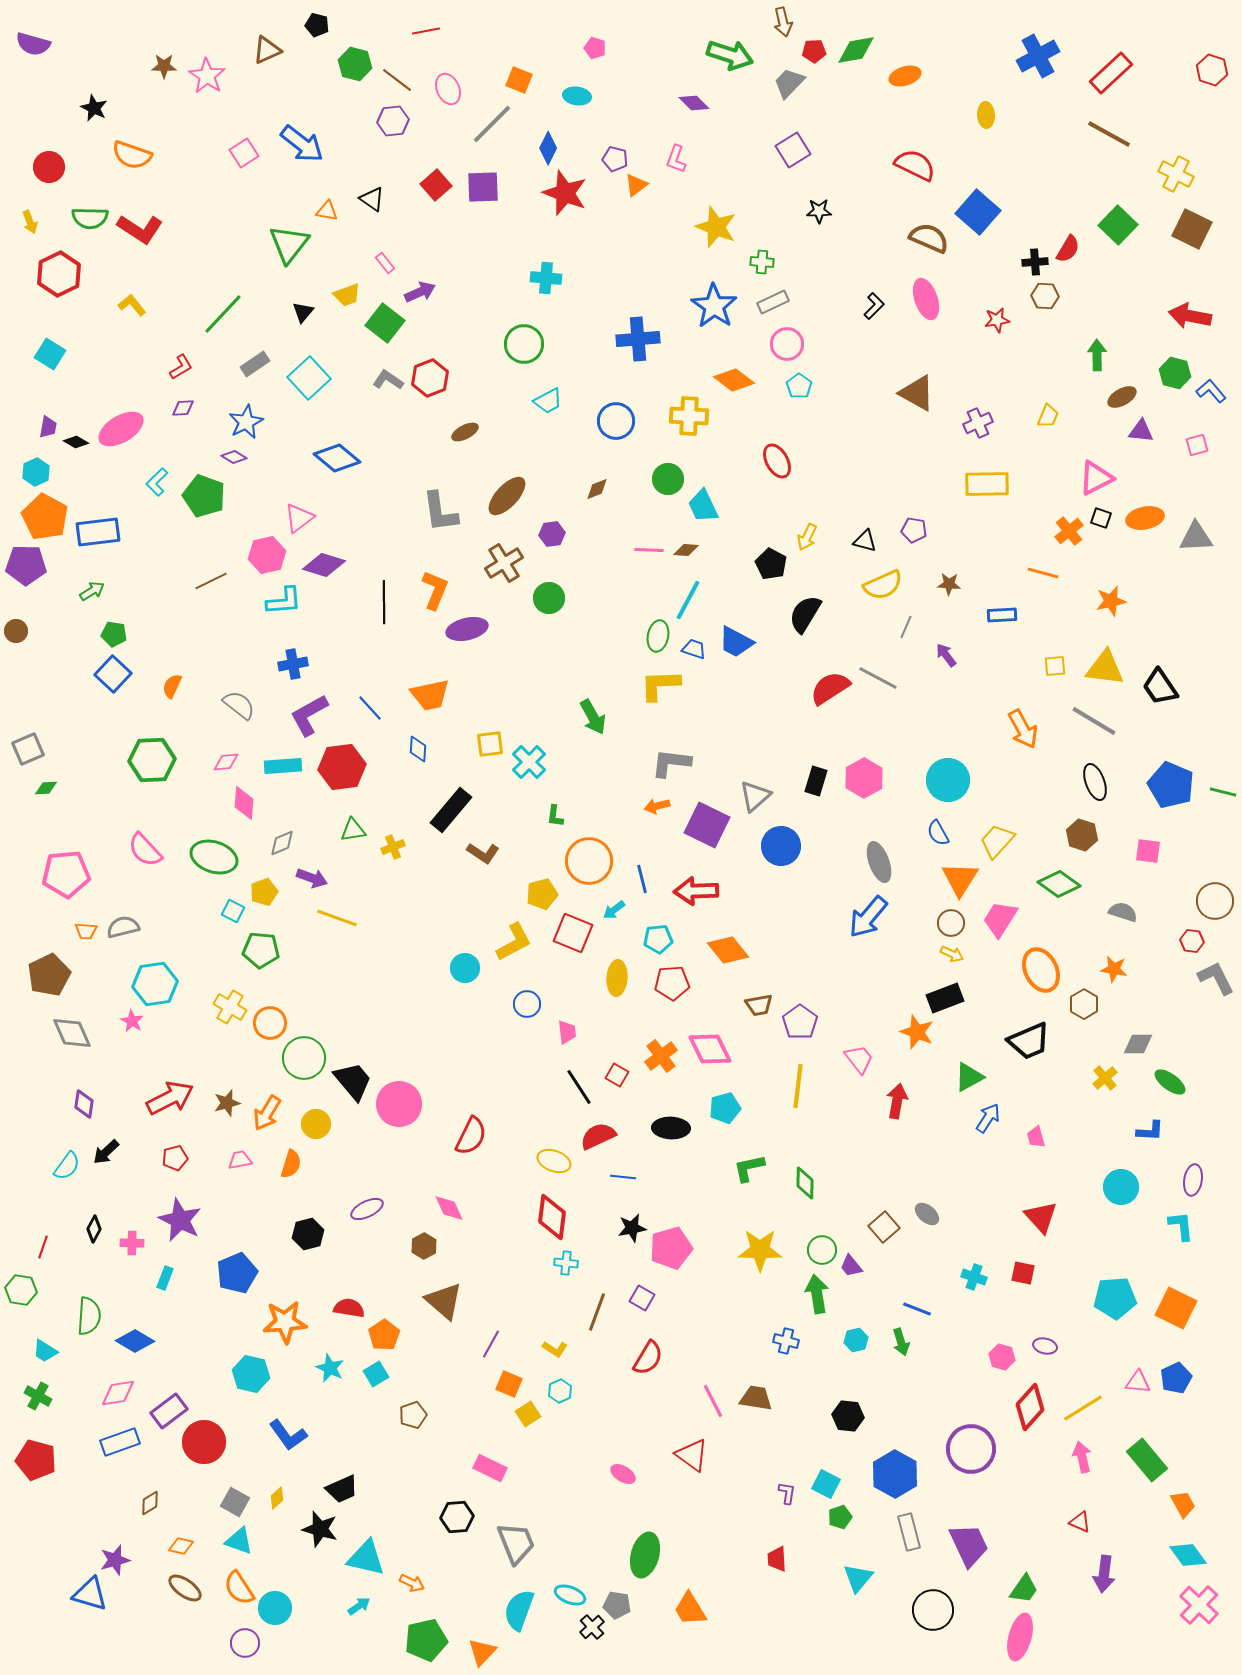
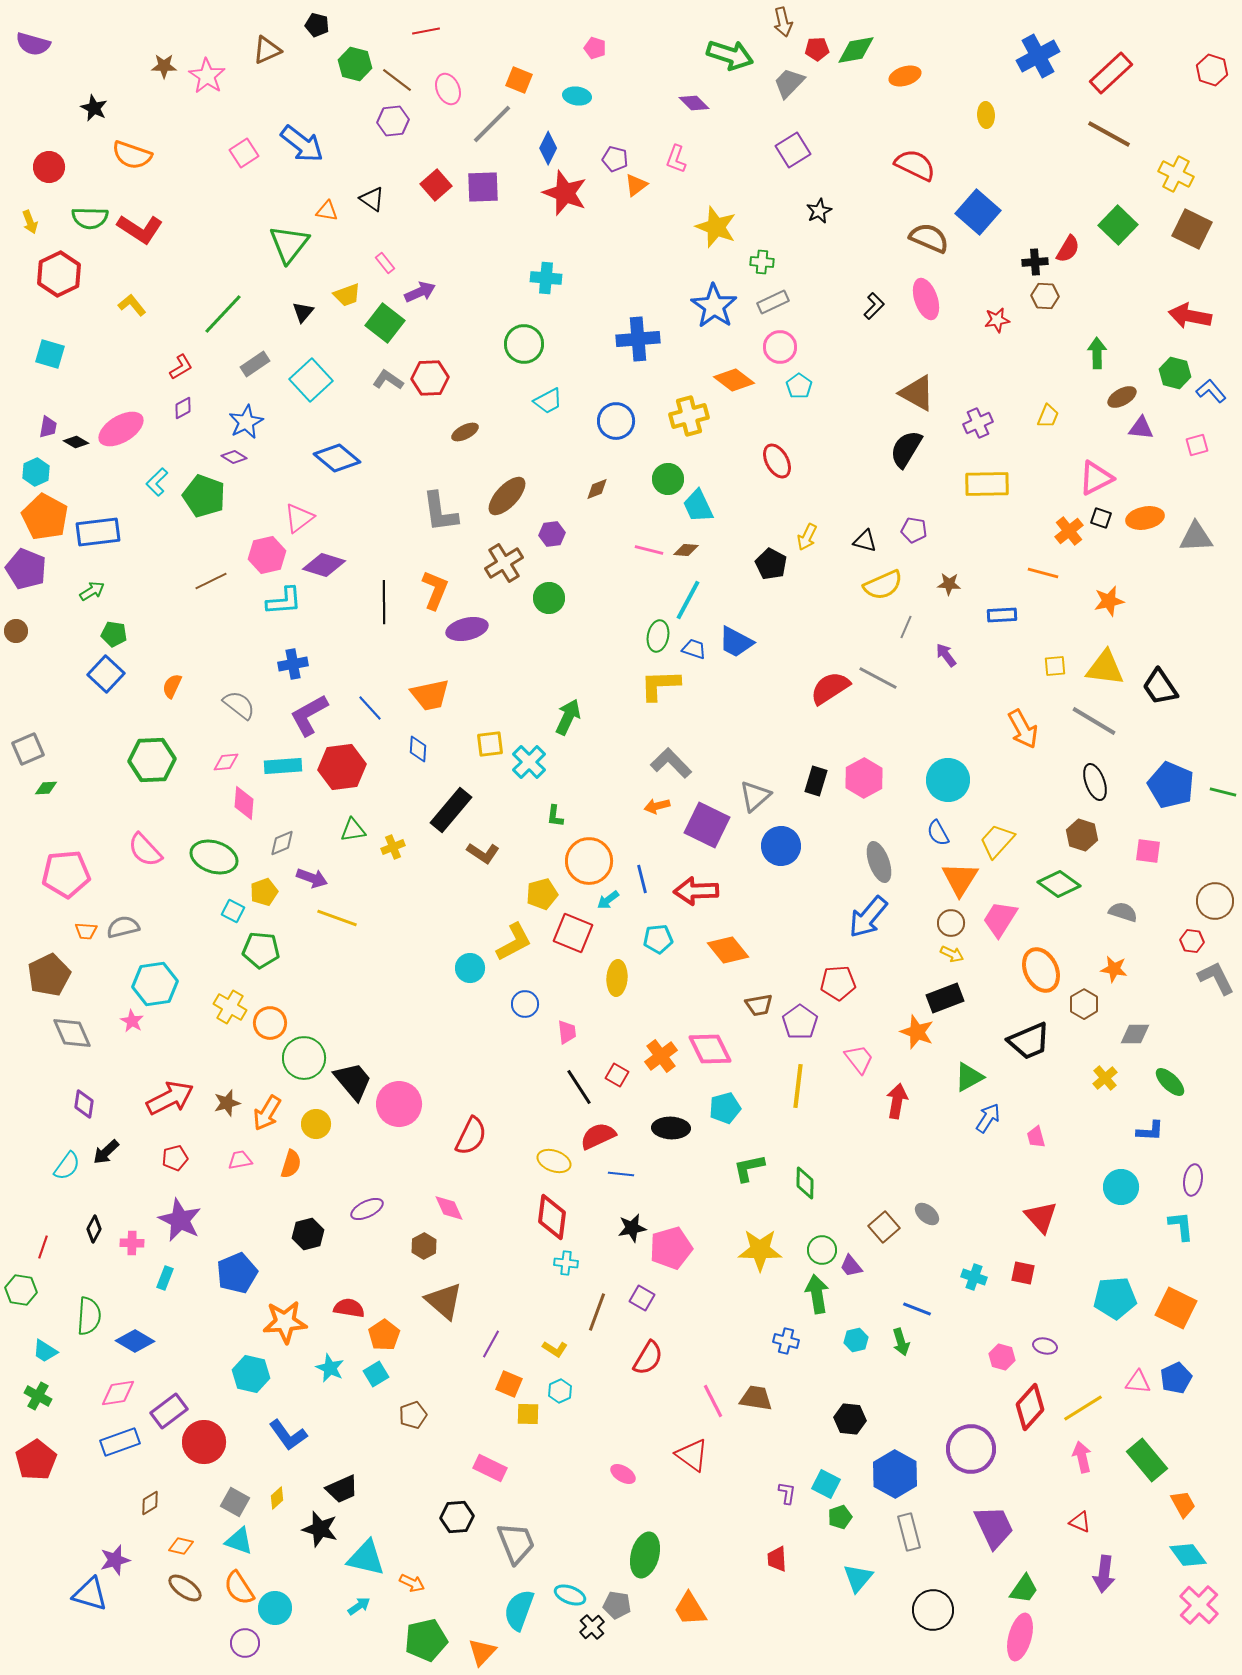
red pentagon at (814, 51): moved 3 px right, 2 px up
black star at (819, 211): rotated 25 degrees counterclockwise
pink circle at (787, 344): moved 7 px left, 3 px down
cyan square at (50, 354): rotated 16 degrees counterclockwise
green arrow at (1097, 355): moved 2 px up
cyan square at (309, 378): moved 2 px right, 2 px down
red hexagon at (430, 378): rotated 18 degrees clockwise
purple diamond at (183, 408): rotated 25 degrees counterclockwise
yellow cross at (689, 416): rotated 18 degrees counterclockwise
purple triangle at (1141, 431): moved 3 px up
cyan trapezoid at (703, 506): moved 5 px left
pink line at (649, 550): rotated 12 degrees clockwise
purple pentagon at (26, 565): moved 4 px down; rotated 21 degrees clockwise
orange star at (1111, 601): moved 2 px left
black semicircle at (805, 614): moved 101 px right, 165 px up
blue square at (113, 674): moved 7 px left
green arrow at (593, 717): moved 25 px left; rotated 126 degrees counterclockwise
gray L-shape at (671, 763): rotated 39 degrees clockwise
cyan arrow at (614, 910): moved 6 px left, 10 px up
cyan circle at (465, 968): moved 5 px right
red pentagon at (672, 983): moved 166 px right
blue circle at (527, 1004): moved 2 px left
gray diamond at (1138, 1044): moved 3 px left, 10 px up
green ellipse at (1170, 1082): rotated 8 degrees clockwise
blue line at (623, 1177): moved 2 px left, 3 px up
yellow square at (528, 1414): rotated 35 degrees clockwise
black hexagon at (848, 1416): moved 2 px right, 3 px down
red pentagon at (36, 1460): rotated 24 degrees clockwise
purple trapezoid at (969, 1545): moved 25 px right, 18 px up
